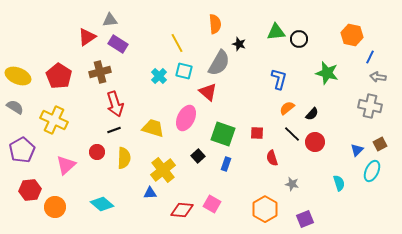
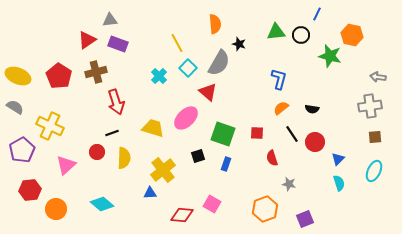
red triangle at (87, 37): moved 3 px down
black circle at (299, 39): moved 2 px right, 4 px up
purple rectangle at (118, 44): rotated 12 degrees counterclockwise
blue line at (370, 57): moved 53 px left, 43 px up
cyan square at (184, 71): moved 4 px right, 3 px up; rotated 30 degrees clockwise
brown cross at (100, 72): moved 4 px left
green star at (327, 73): moved 3 px right, 17 px up
red arrow at (115, 104): moved 1 px right, 2 px up
gray cross at (370, 106): rotated 20 degrees counterclockwise
orange semicircle at (287, 108): moved 6 px left
black semicircle at (312, 114): moved 5 px up; rotated 56 degrees clockwise
pink ellipse at (186, 118): rotated 20 degrees clockwise
yellow cross at (54, 120): moved 4 px left, 6 px down
black line at (114, 130): moved 2 px left, 3 px down
black line at (292, 134): rotated 12 degrees clockwise
brown square at (380, 144): moved 5 px left, 7 px up; rotated 24 degrees clockwise
blue triangle at (357, 150): moved 19 px left, 9 px down
black square at (198, 156): rotated 24 degrees clockwise
cyan ellipse at (372, 171): moved 2 px right
gray star at (292, 184): moved 3 px left
orange circle at (55, 207): moved 1 px right, 2 px down
orange hexagon at (265, 209): rotated 10 degrees clockwise
red diamond at (182, 210): moved 5 px down
